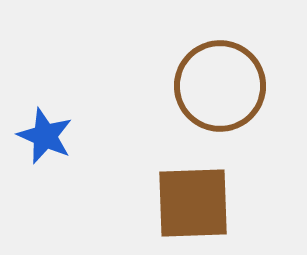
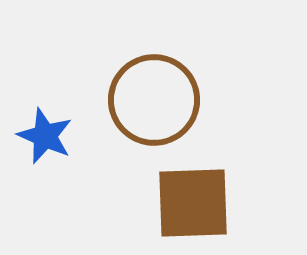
brown circle: moved 66 px left, 14 px down
